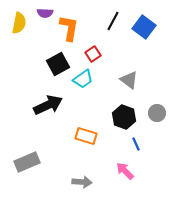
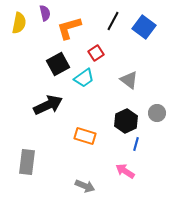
purple semicircle: rotated 105 degrees counterclockwise
orange L-shape: rotated 116 degrees counterclockwise
red square: moved 3 px right, 1 px up
cyan trapezoid: moved 1 px right, 1 px up
black hexagon: moved 2 px right, 4 px down; rotated 15 degrees clockwise
orange rectangle: moved 1 px left
blue line: rotated 40 degrees clockwise
gray rectangle: rotated 60 degrees counterclockwise
pink arrow: rotated 12 degrees counterclockwise
gray arrow: moved 3 px right, 4 px down; rotated 18 degrees clockwise
